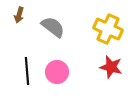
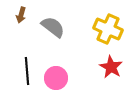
brown arrow: moved 2 px right
red star: rotated 15 degrees clockwise
pink circle: moved 1 px left, 6 px down
